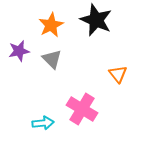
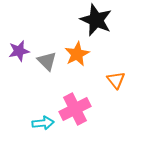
orange star: moved 26 px right, 29 px down
gray triangle: moved 5 px left, 2 px down
orange triangle: moved 2 px left, 6 px down
pink cross: moved 7 px left; rotated 32 degrees clockwise
